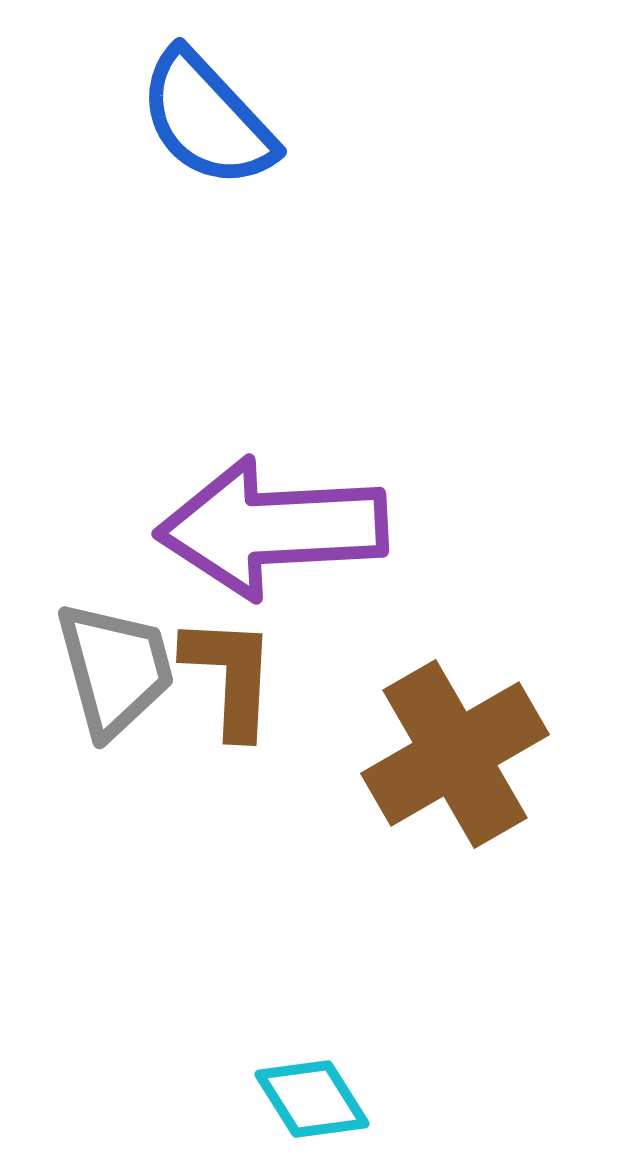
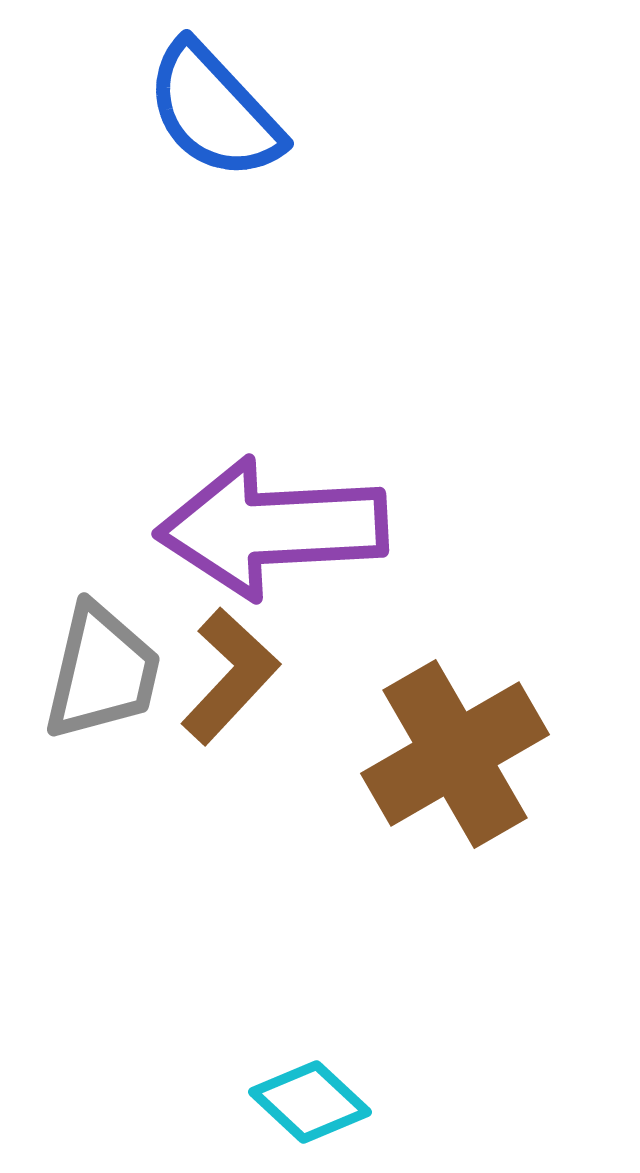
blue semicircle: moved 7 px right, 8 px up
gray trapezoid: moved 13 px left, 3 px down; rotated 28 degrees clockwise
brown L-shape: rotated 40 degrees clockwise
cyan diamond: moved 2 px left, 3 px down; rotated 15 degrees counterclockwise
